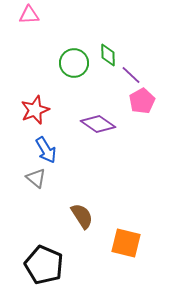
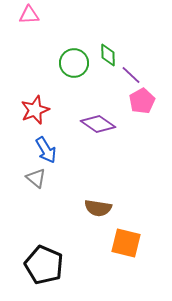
brown semicircle: moved 16 px right, 8 px up; rotated 132 degrees clockwise
